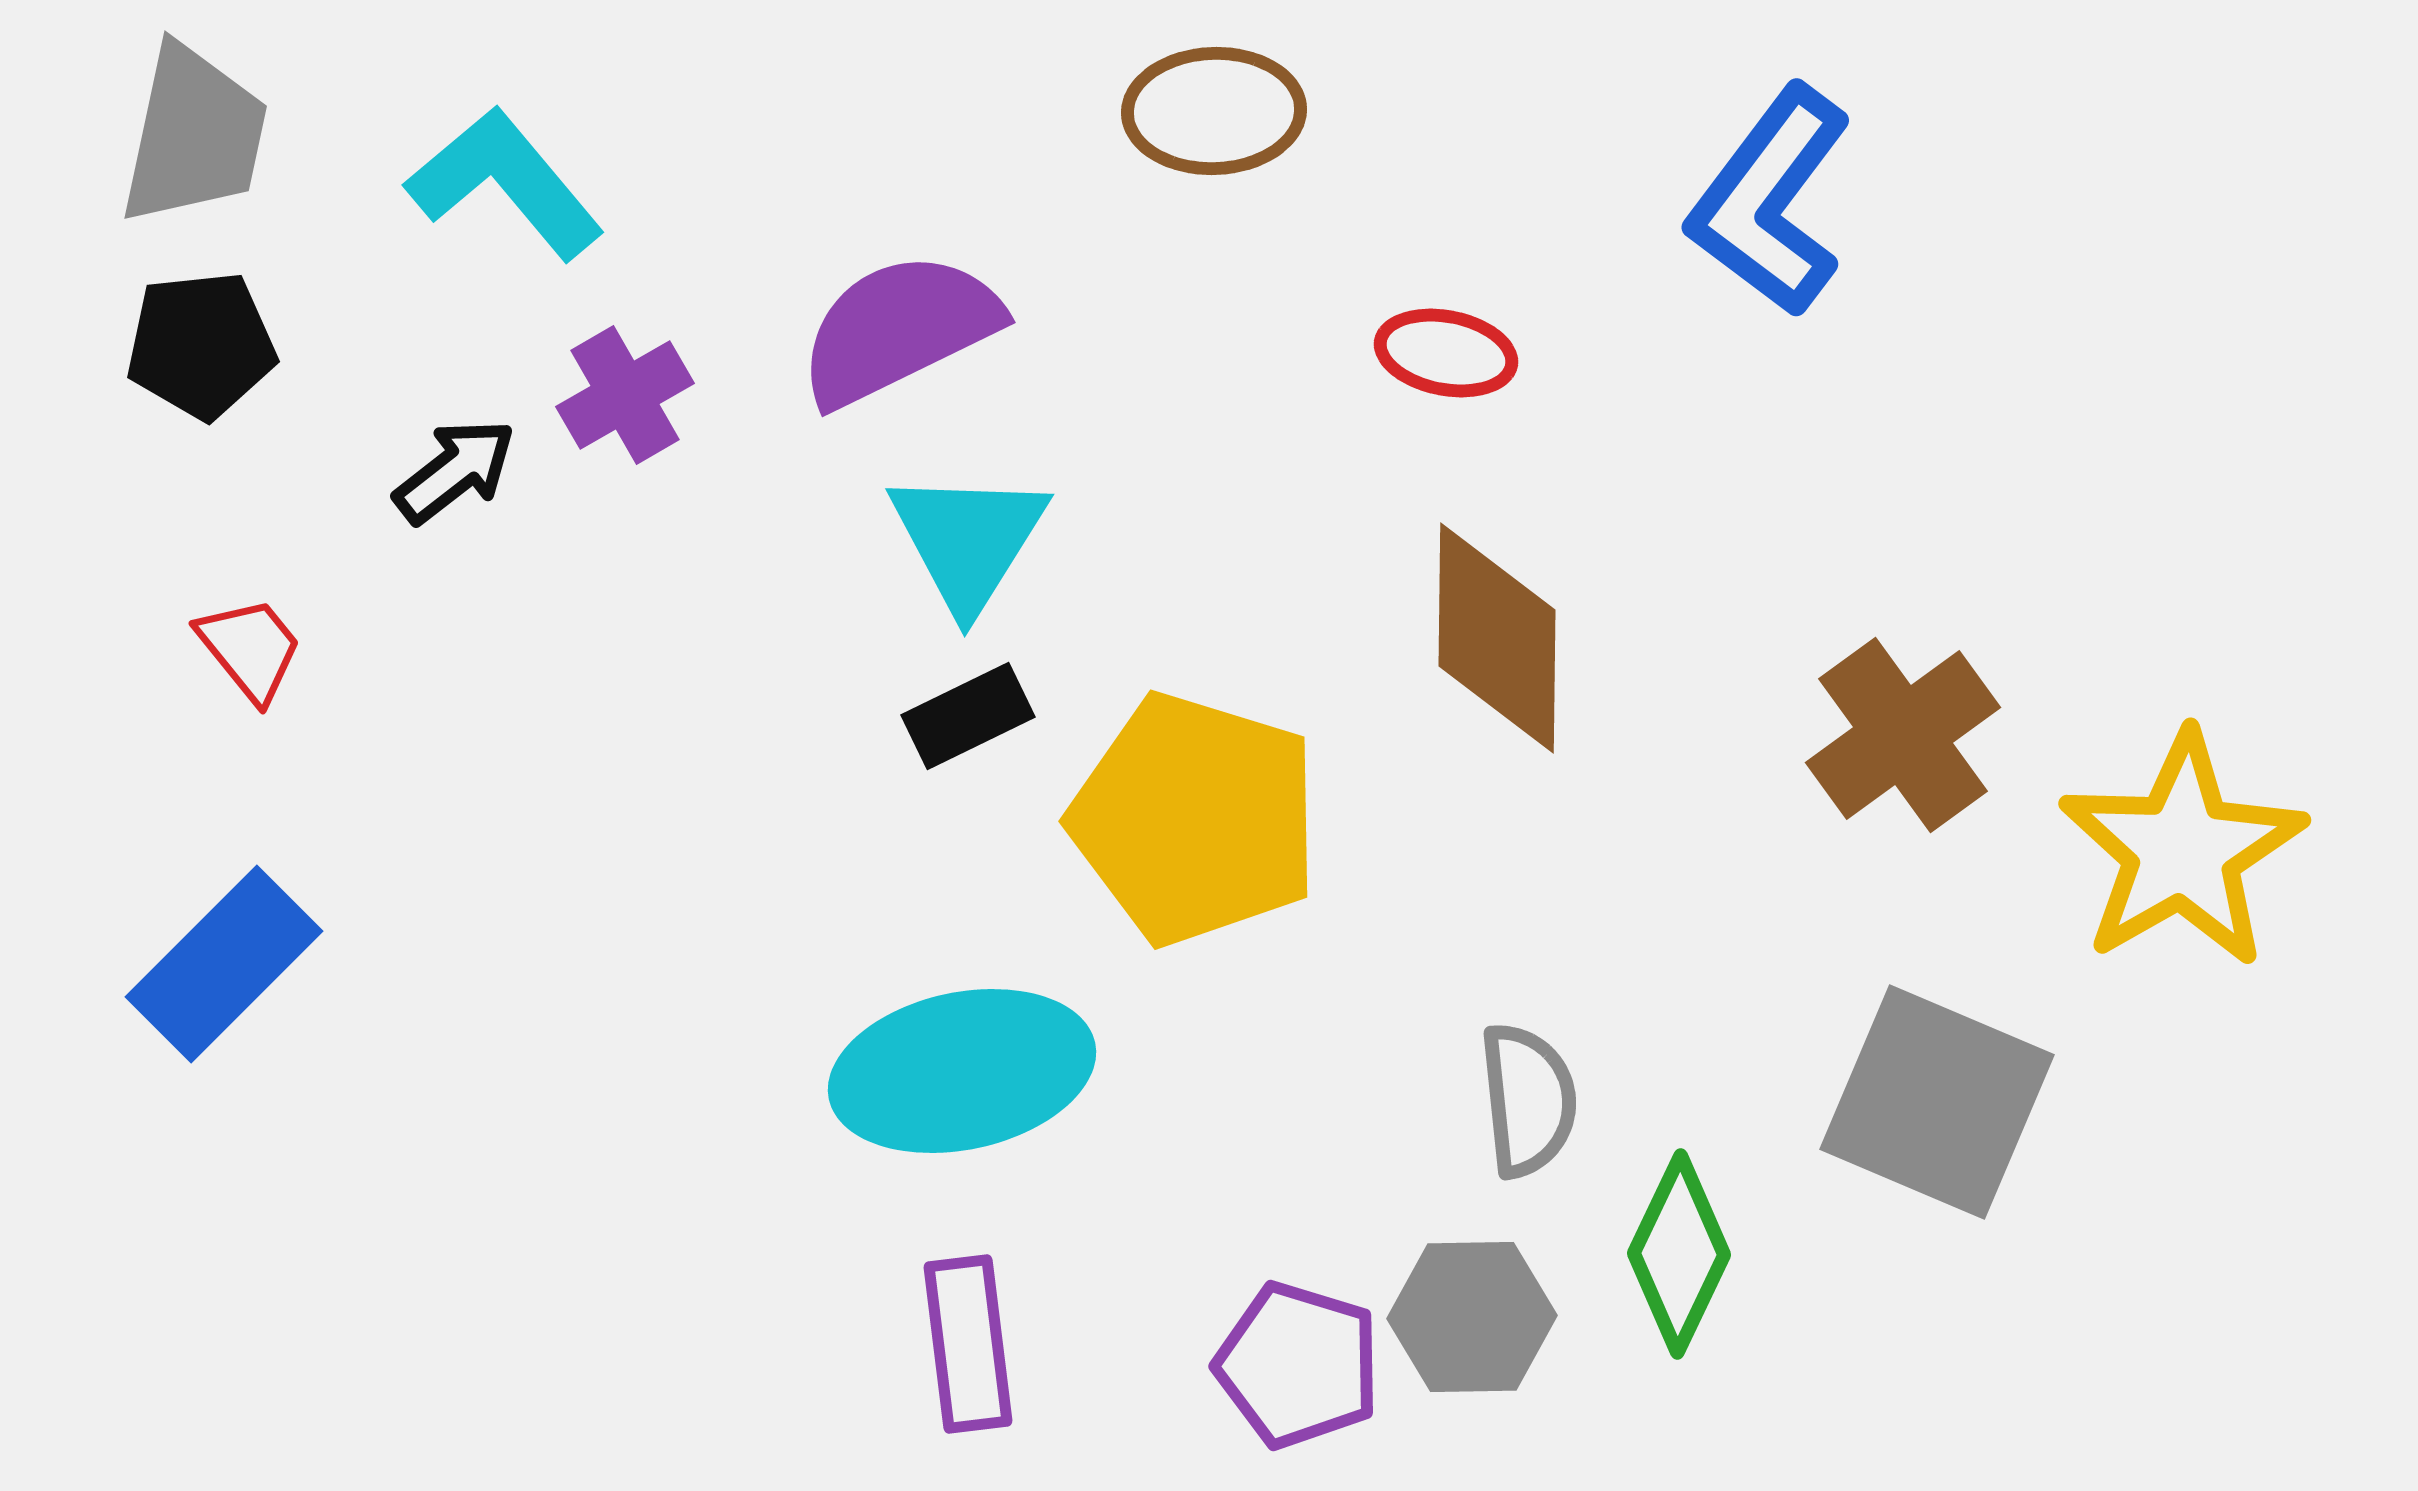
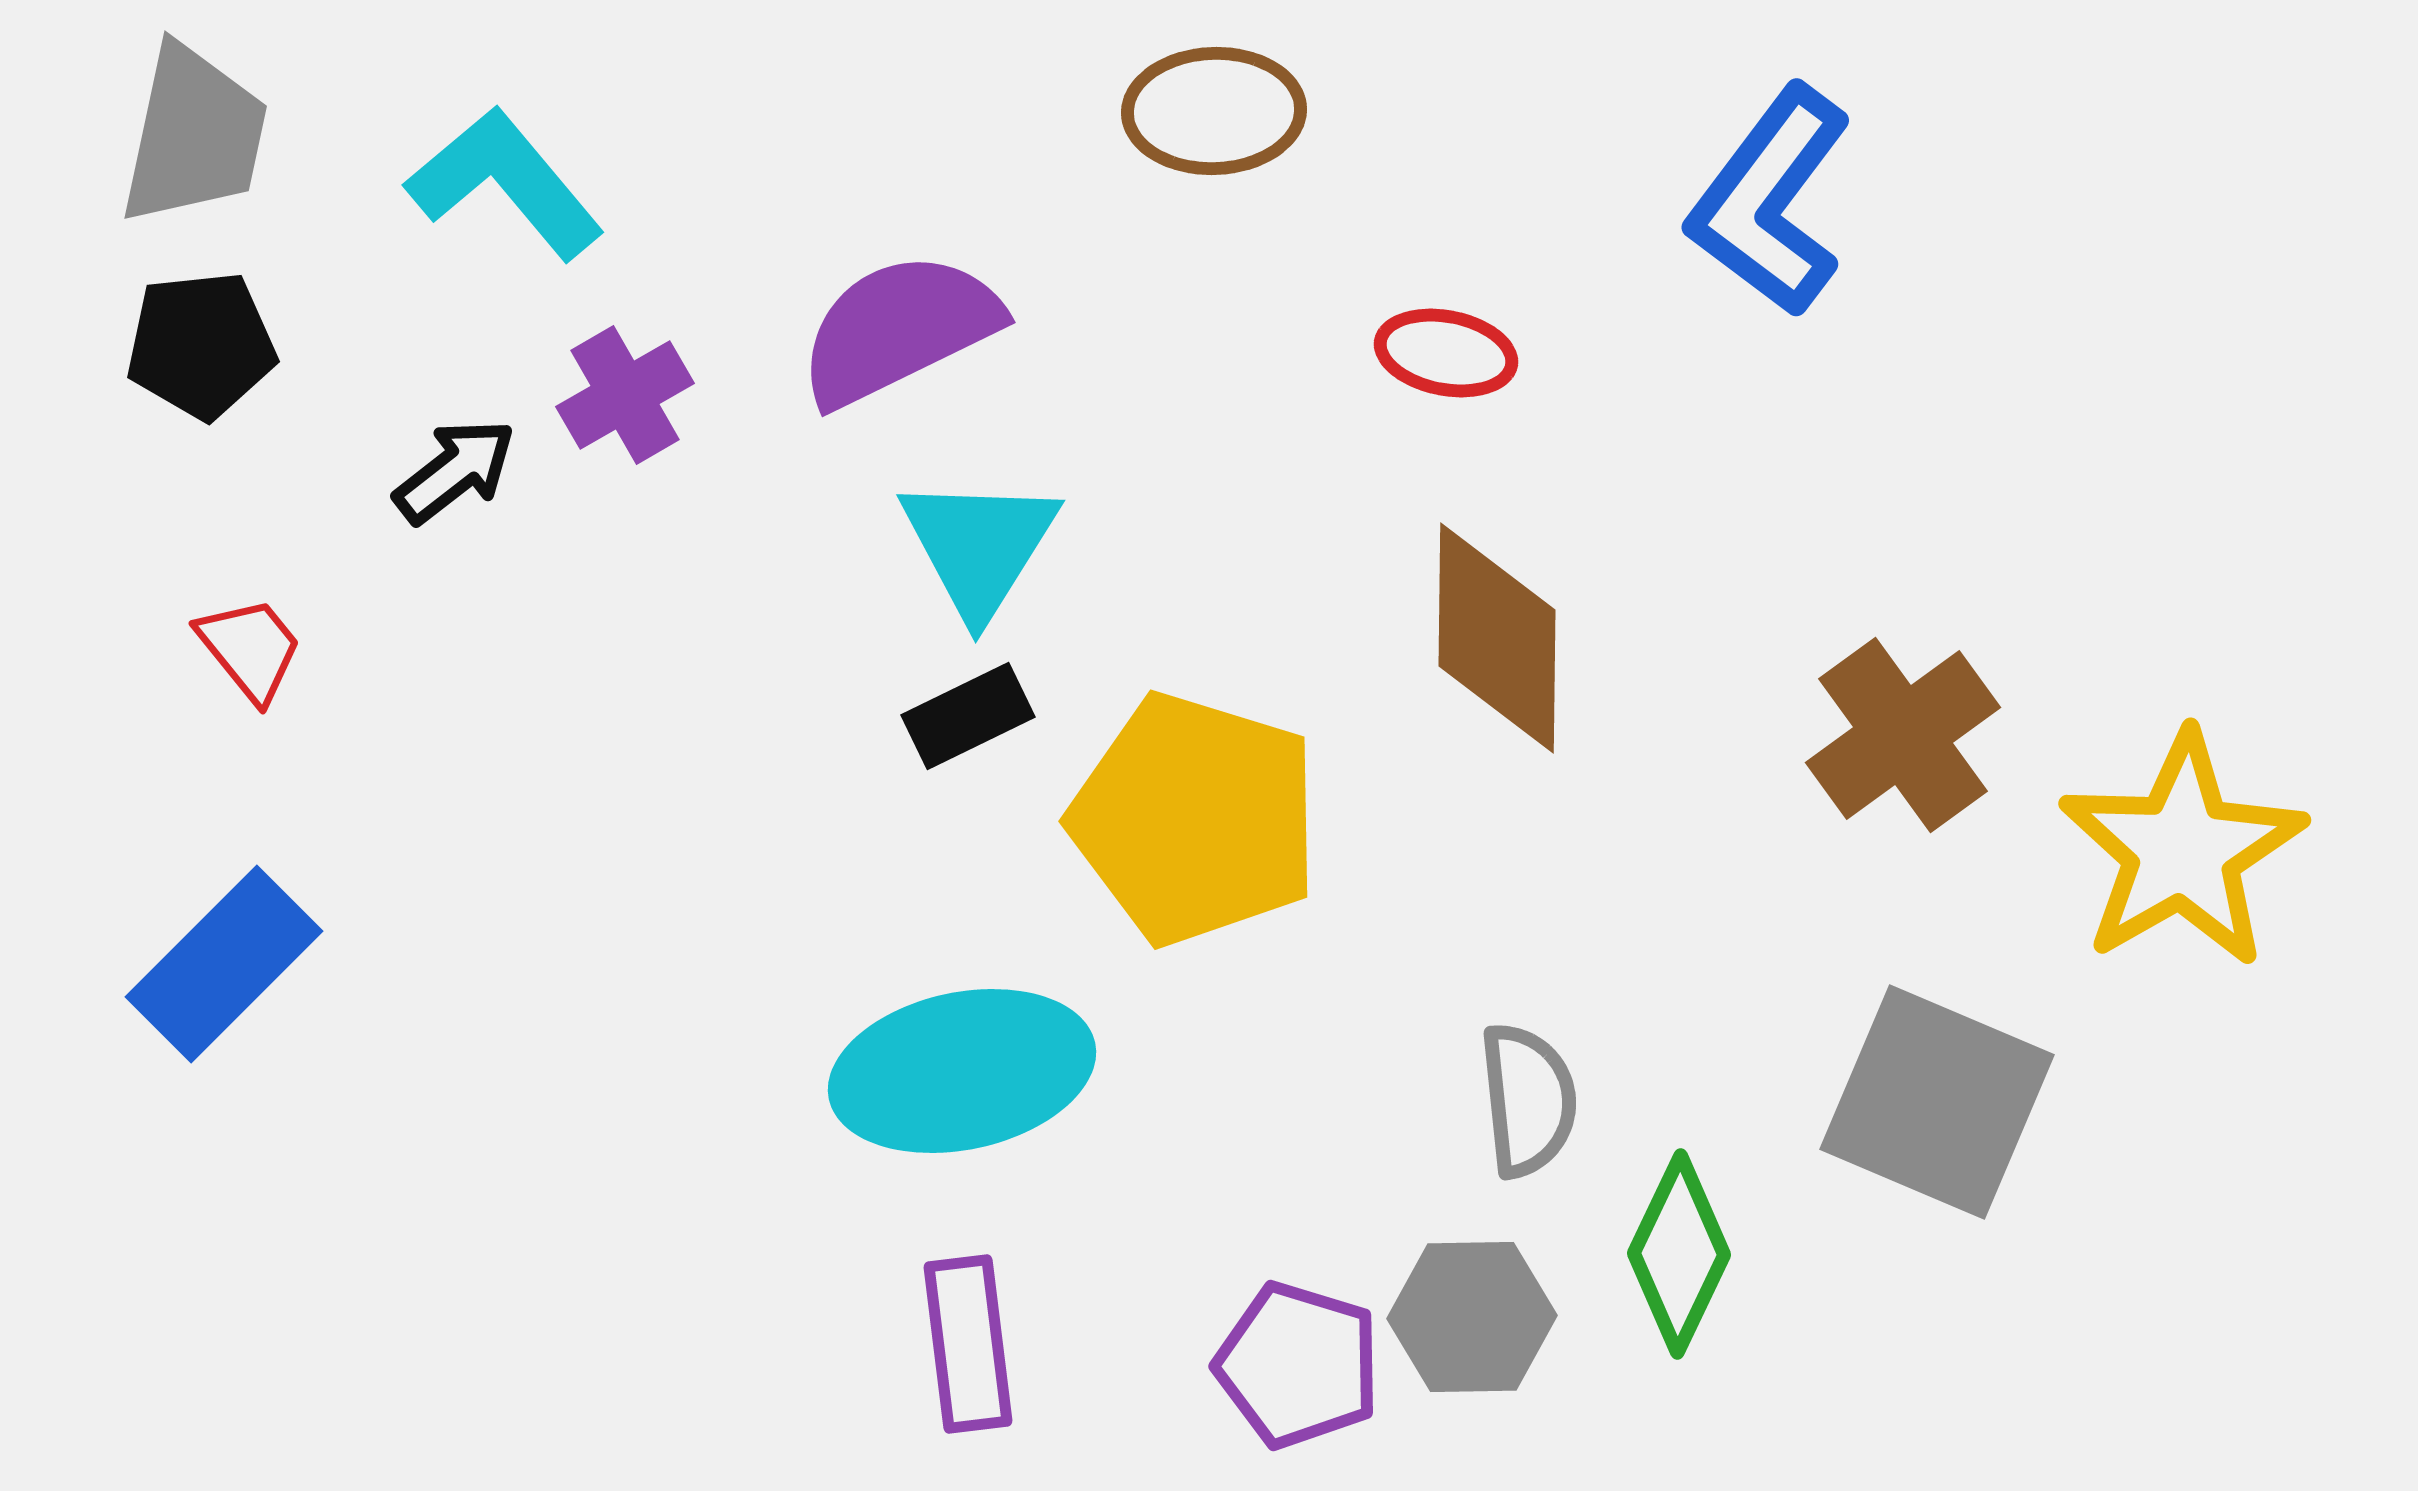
cyan triangle: moved 11 px right, 6 px down
